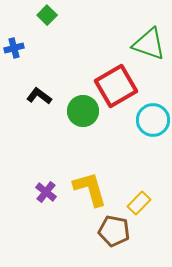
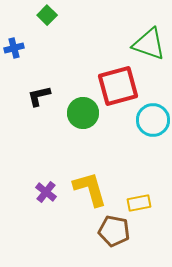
red square: moved 2 px right; rotated 15 degrees clockwise
black L-shape: rotated 50 degrees counterclockwise
green circle: moved 2 px down
yellow rectangle: rotated 35 degrees clockwise
